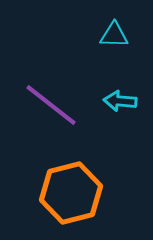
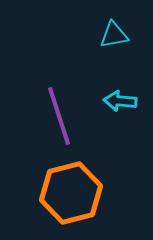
cyan triangle: rotated 12 degrees counterclockwise
purple line: moved 8 px right, 11 px down; rotated 34 degrees clockwise
